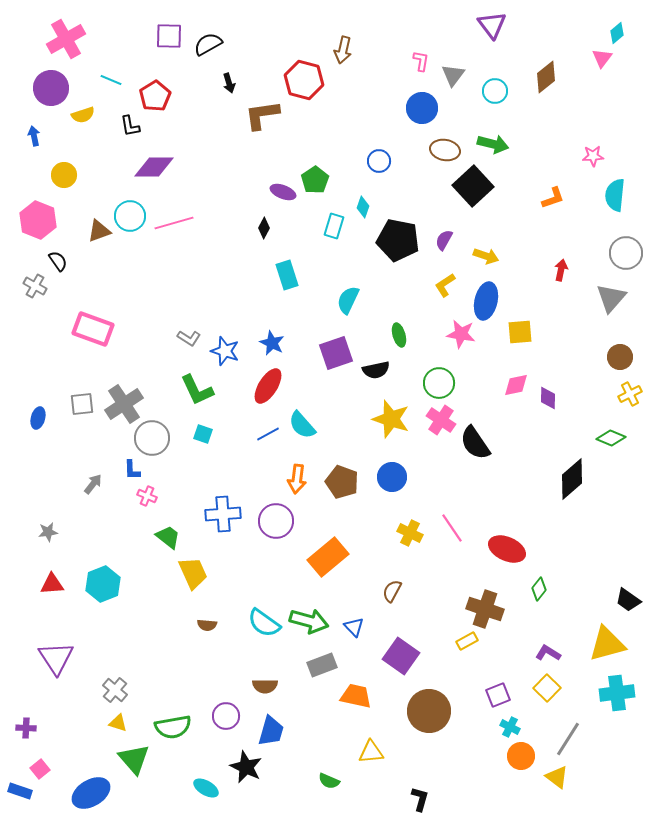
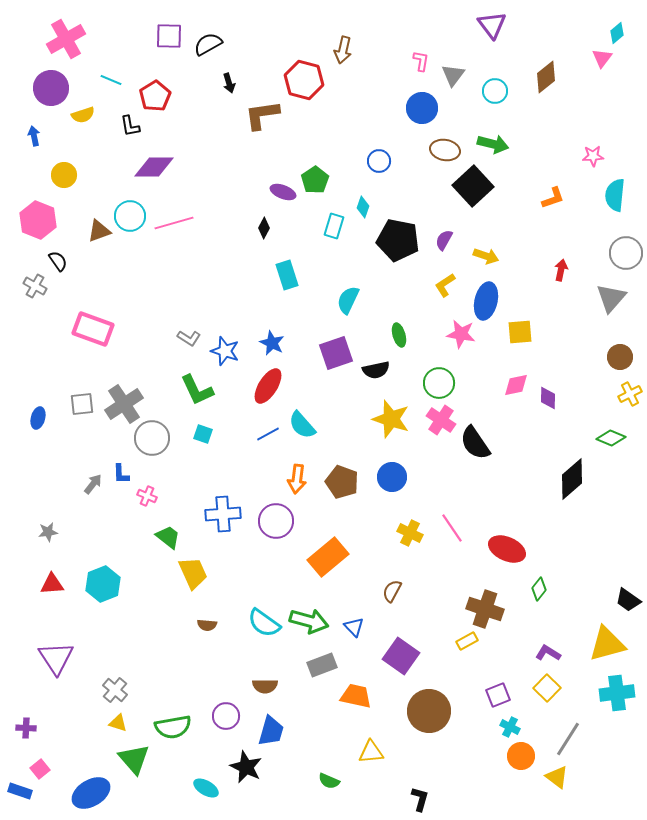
blue L-shape at (132, 470): moved 11 px left, 4 px down
